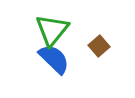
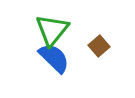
blue semicircle: moved 1 px up
